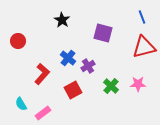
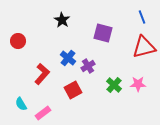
green cross: moved 3 px right, 1 px up
